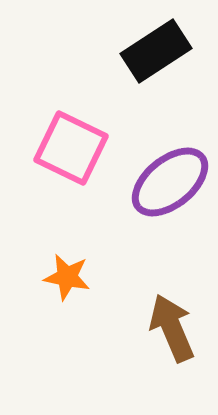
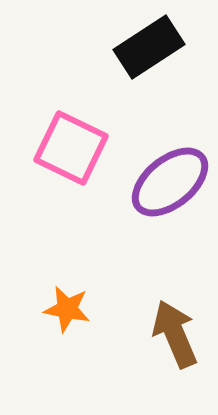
black rectangle: moved 7 px left, 4 px up
orange star: moved 32 px down
brown arrow: moved 3 px right, 6 px down
